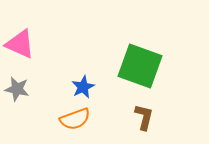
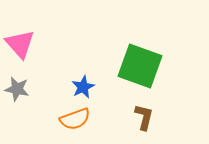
pink triangle: rotated 24 degrees clockwise
